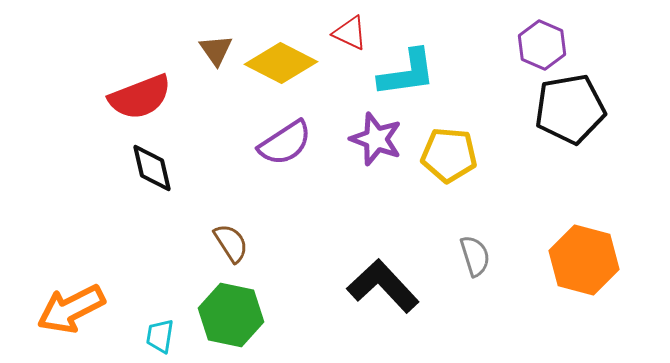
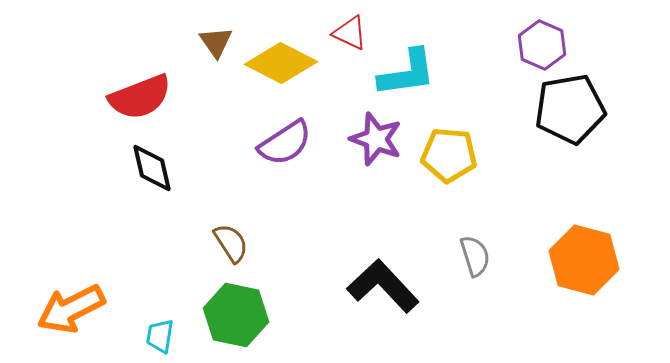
brown triangle: moved 8 px up
green hexagon: moved 5 px right
